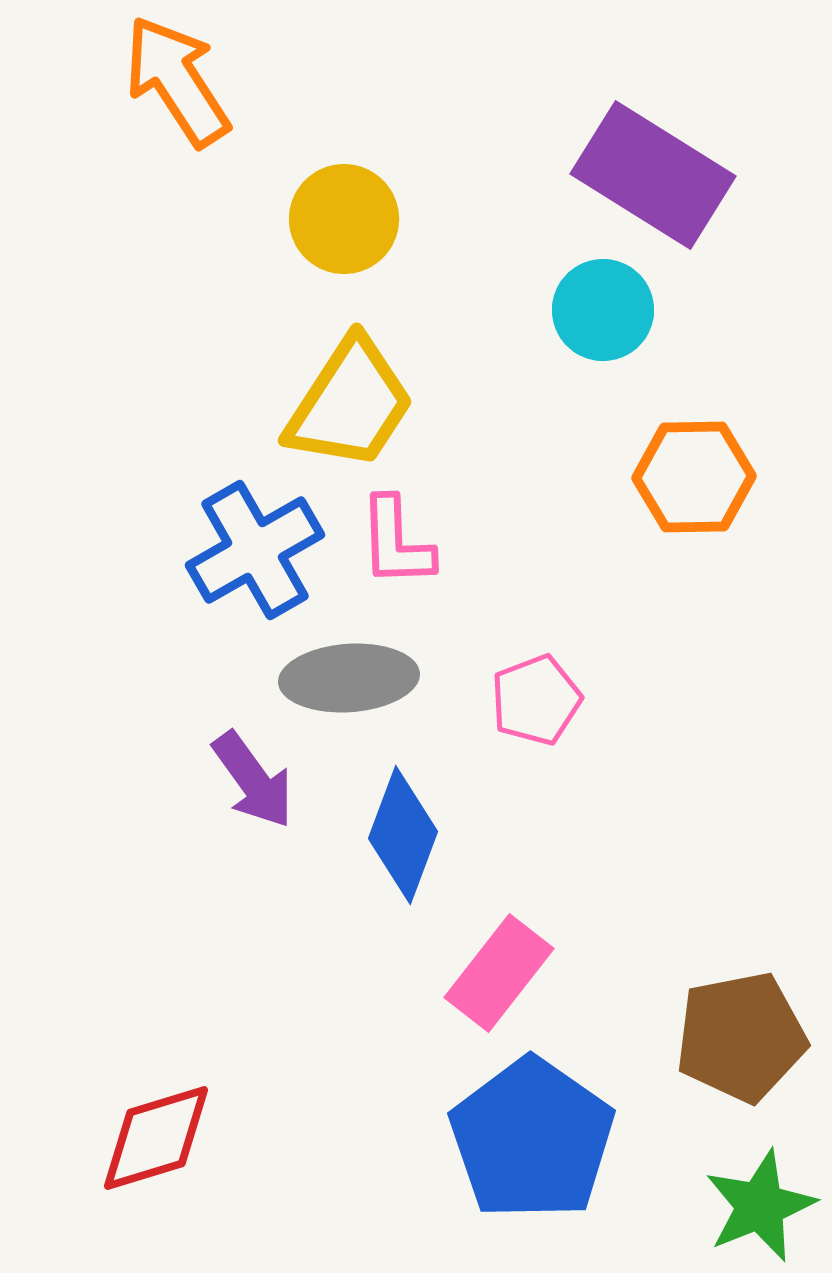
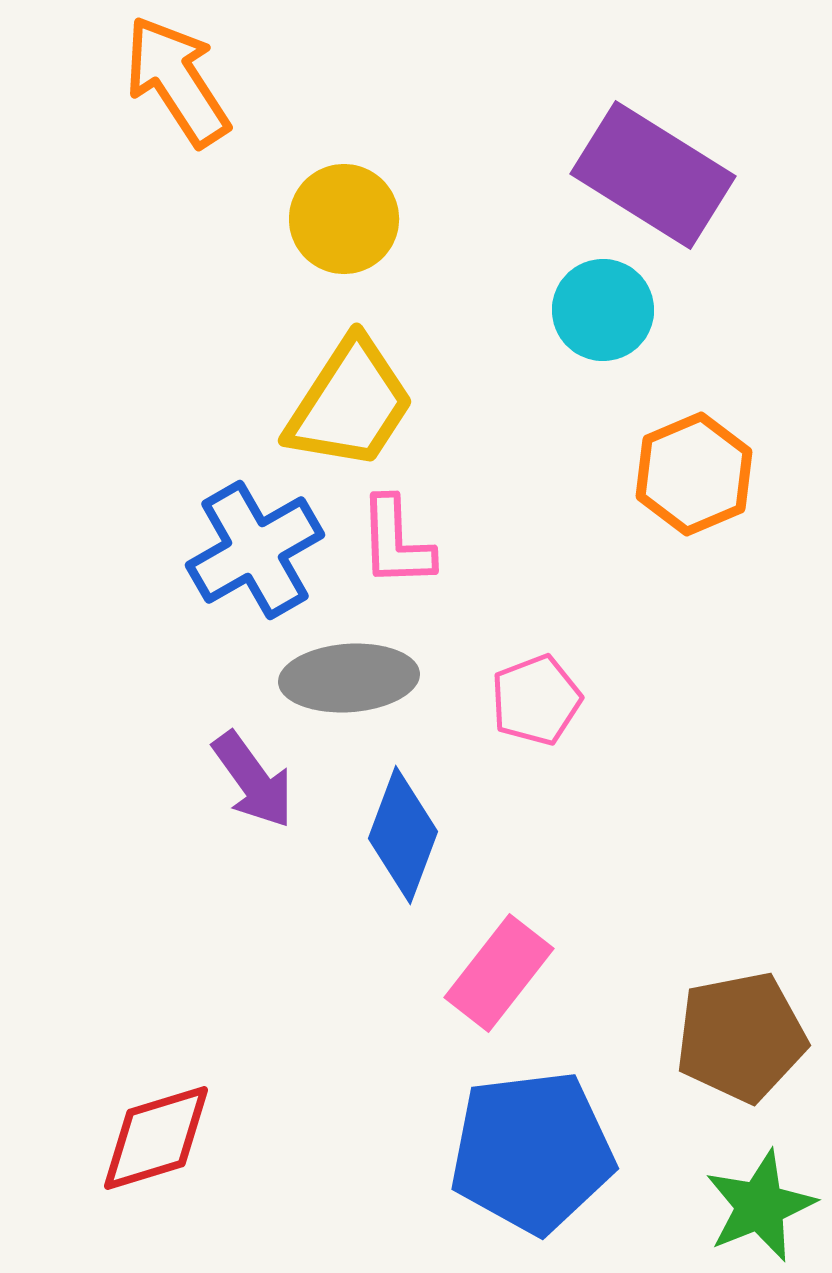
orange hexagon: moved 3 px up; rotated 22 degrees counterclockwise
blue pentagon: moved 13 px down; rotated 30 degrees clockwise
